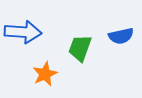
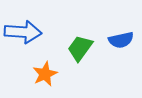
blue semicircle: moved 4 px down
green trapezoid: rotated 16 degrees clockwise
